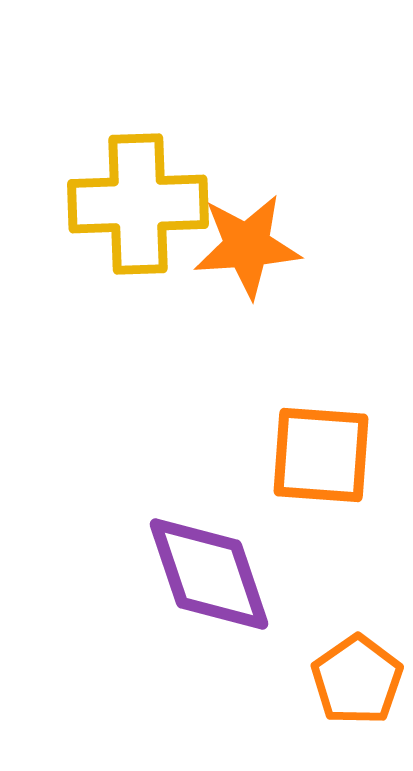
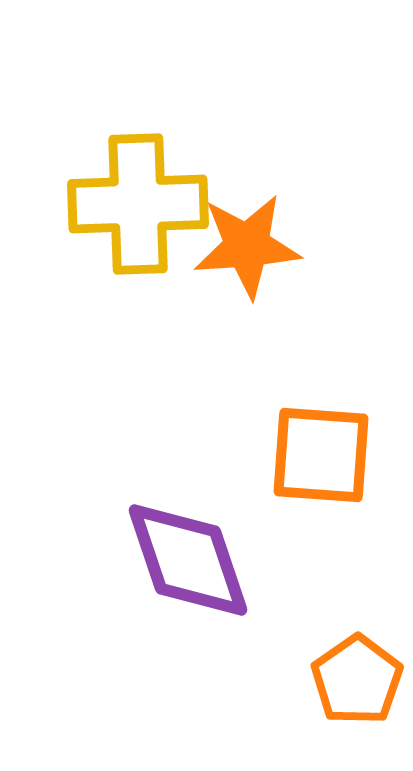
purple diamond: moved 21 px left, 14 px up
